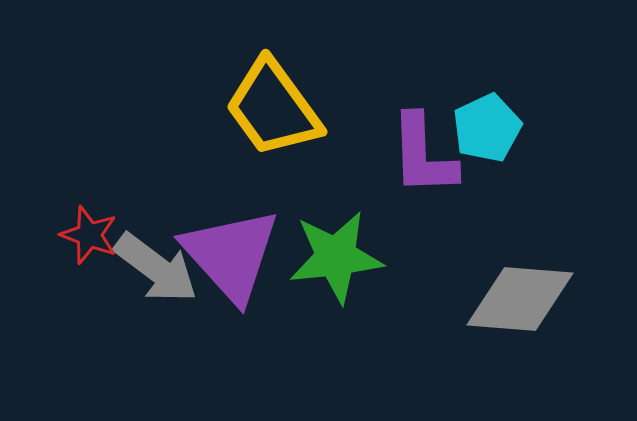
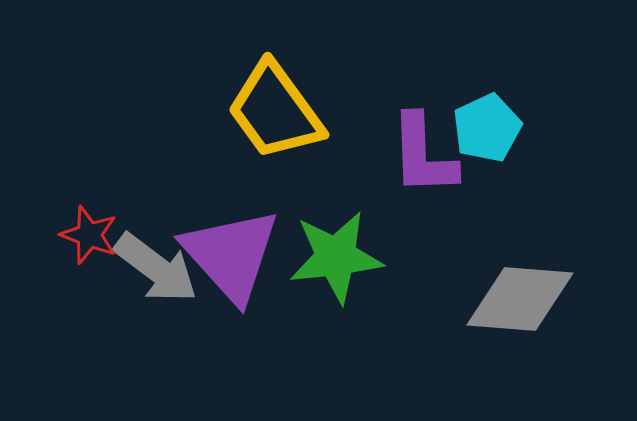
yellow trapezoid: moved 2 px right, 3 px down
